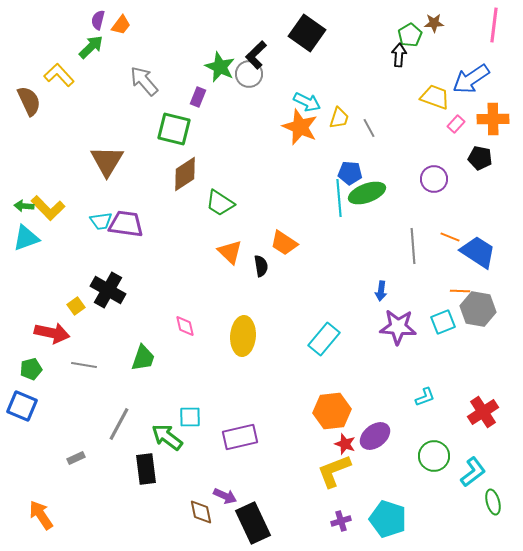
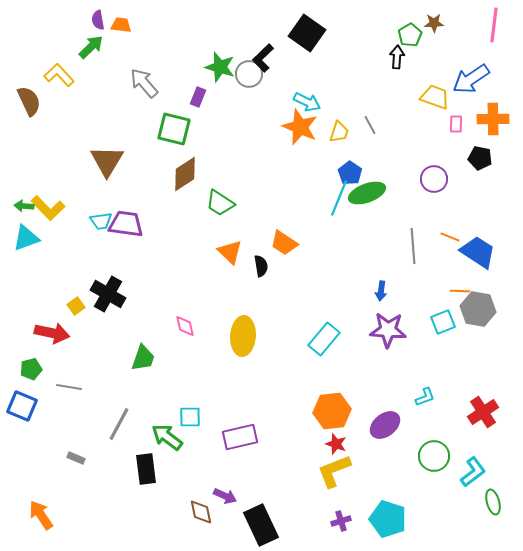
purple semicircle at (98, 20): rotated 24 degrees counterclockwise
orange trapezoid at (121, 25): rotated 120 degrees counterclockwise
black L-shape at (256, 55): moved 7 px right, 3 px down
black arrow at (399, 55): moved 2 px left, 2 px down
green star at (220, 67): rotated 8 degrees counterclockwise
gray arrow at (144, 81): moved 2 px down
yellow trapezoid at (339, 118): moved 14 px down
pink rectangle at (456, 124): rotated 42 degrees counterclockwise
gray line at (369, 128): moved 1 px right, 3 px up
blue pentagon at (350, 173): rotated 30 degrees clockwise
cyan line at (339, 198): rotated 27 degrees clockwise
black cross at (108, 290): moved 4 px down
purple star at (398, 327): moved 10 px left, 3 px down
gray line at (84, 365): moved 15 px left, 22 px down
purple ellipse at (375, 436): moved 10 px right, 11 px up
red star at (345, 444): moved 9 px left
gray rectangle at (76, 458): rotated 48 degrees clockwise
black rectangle at (253, 523): moved 8 px right, 2 px down
